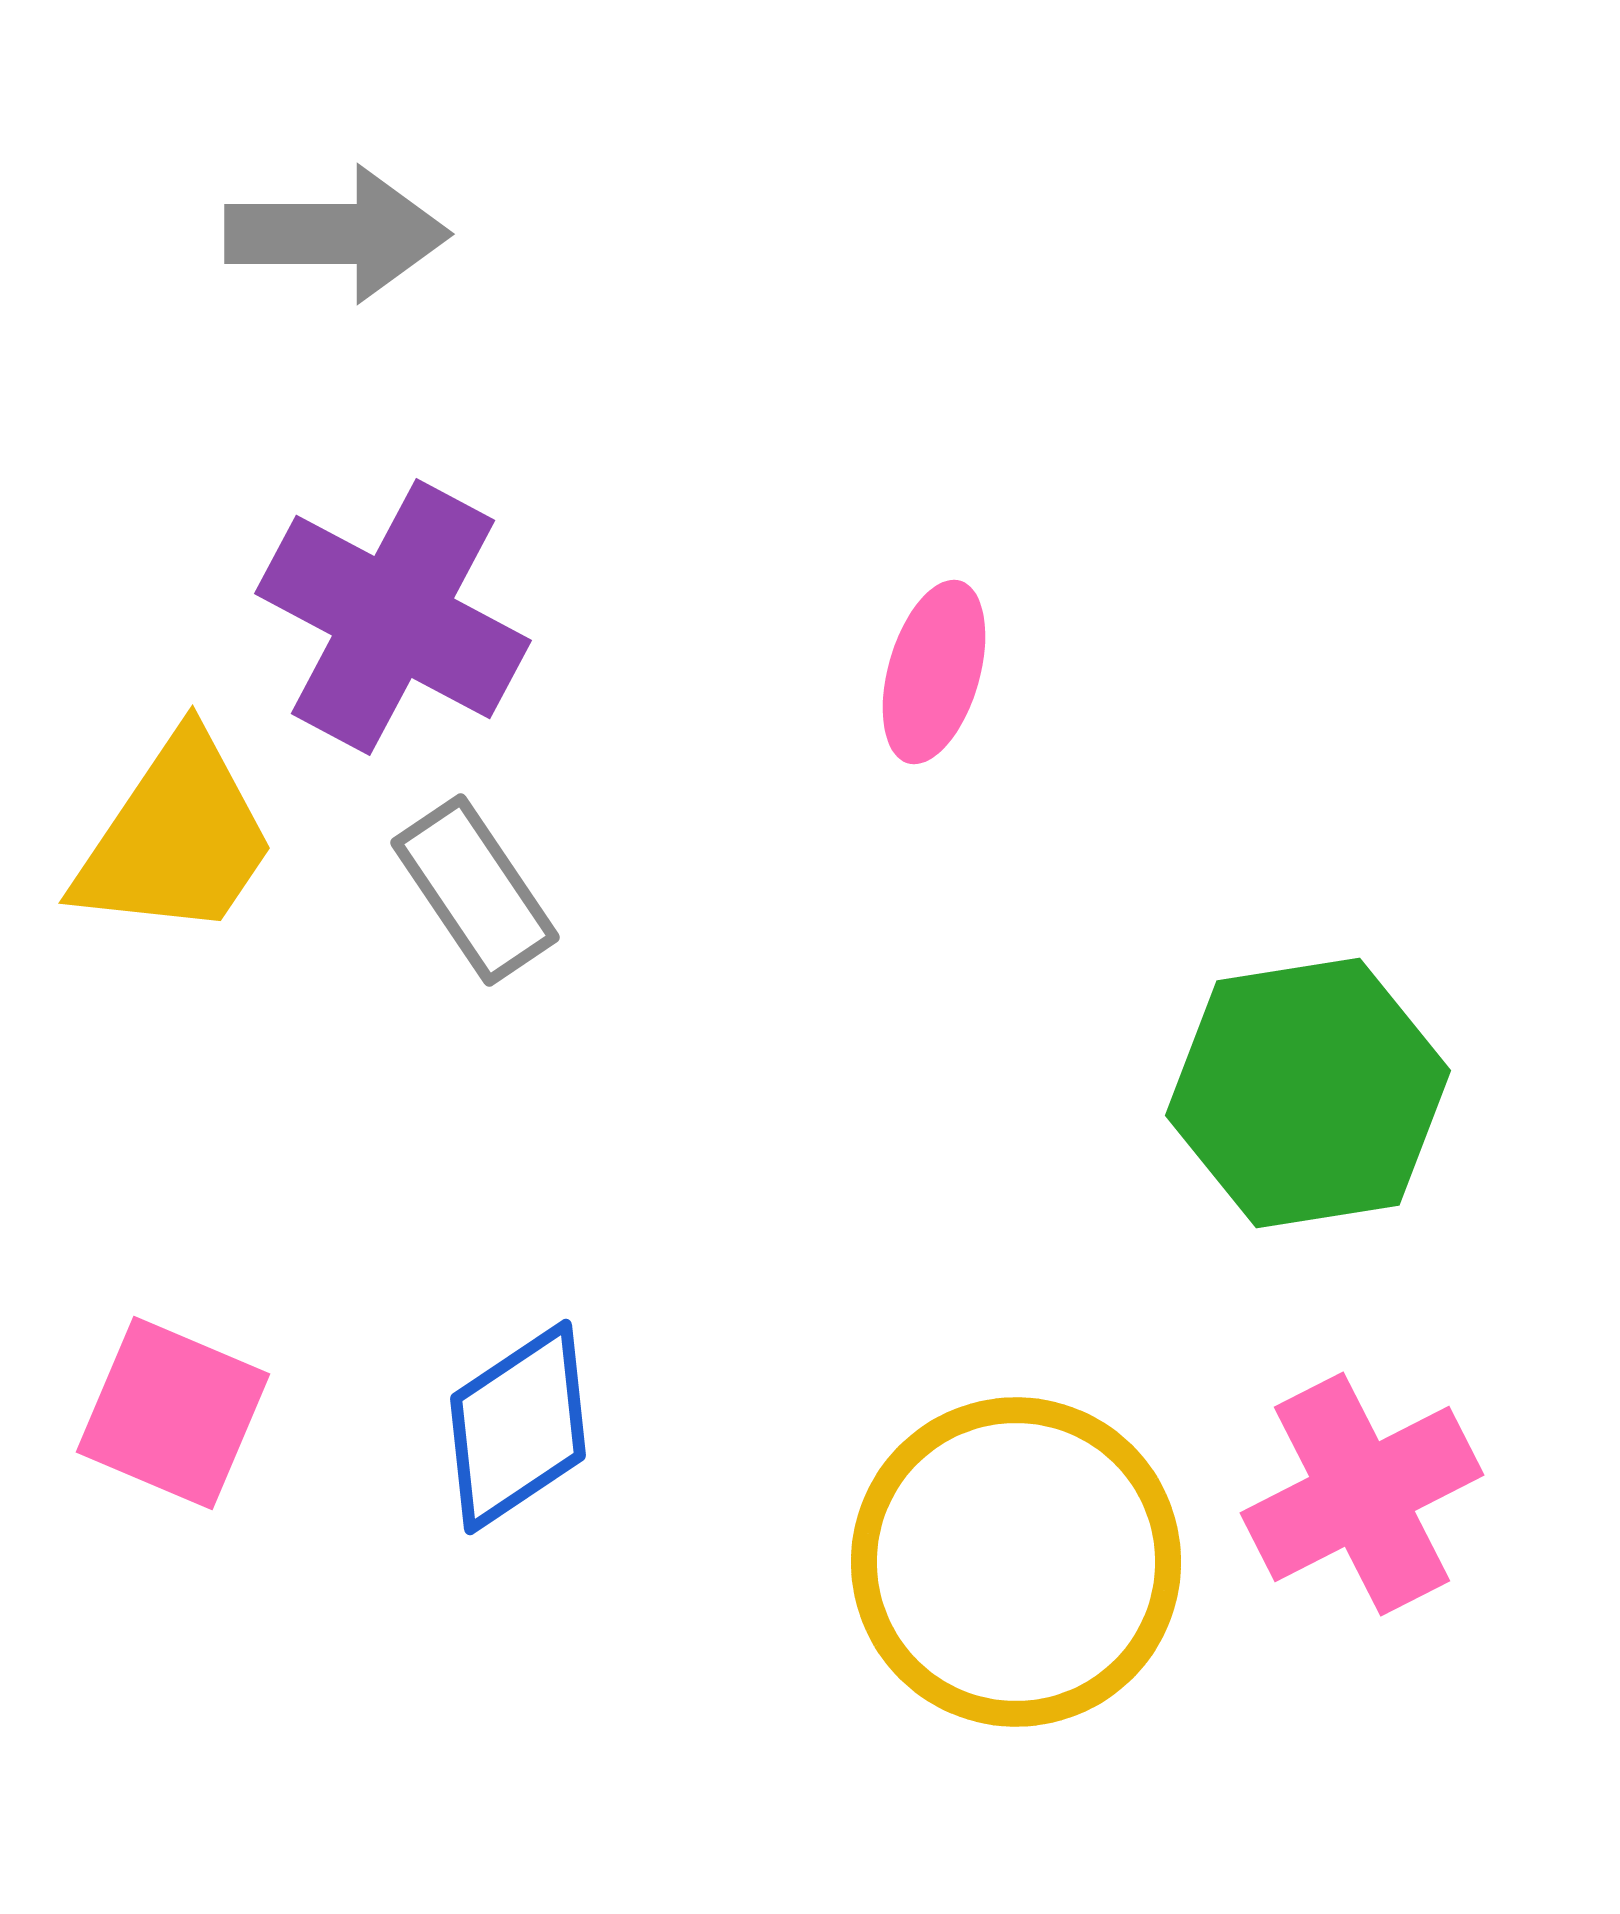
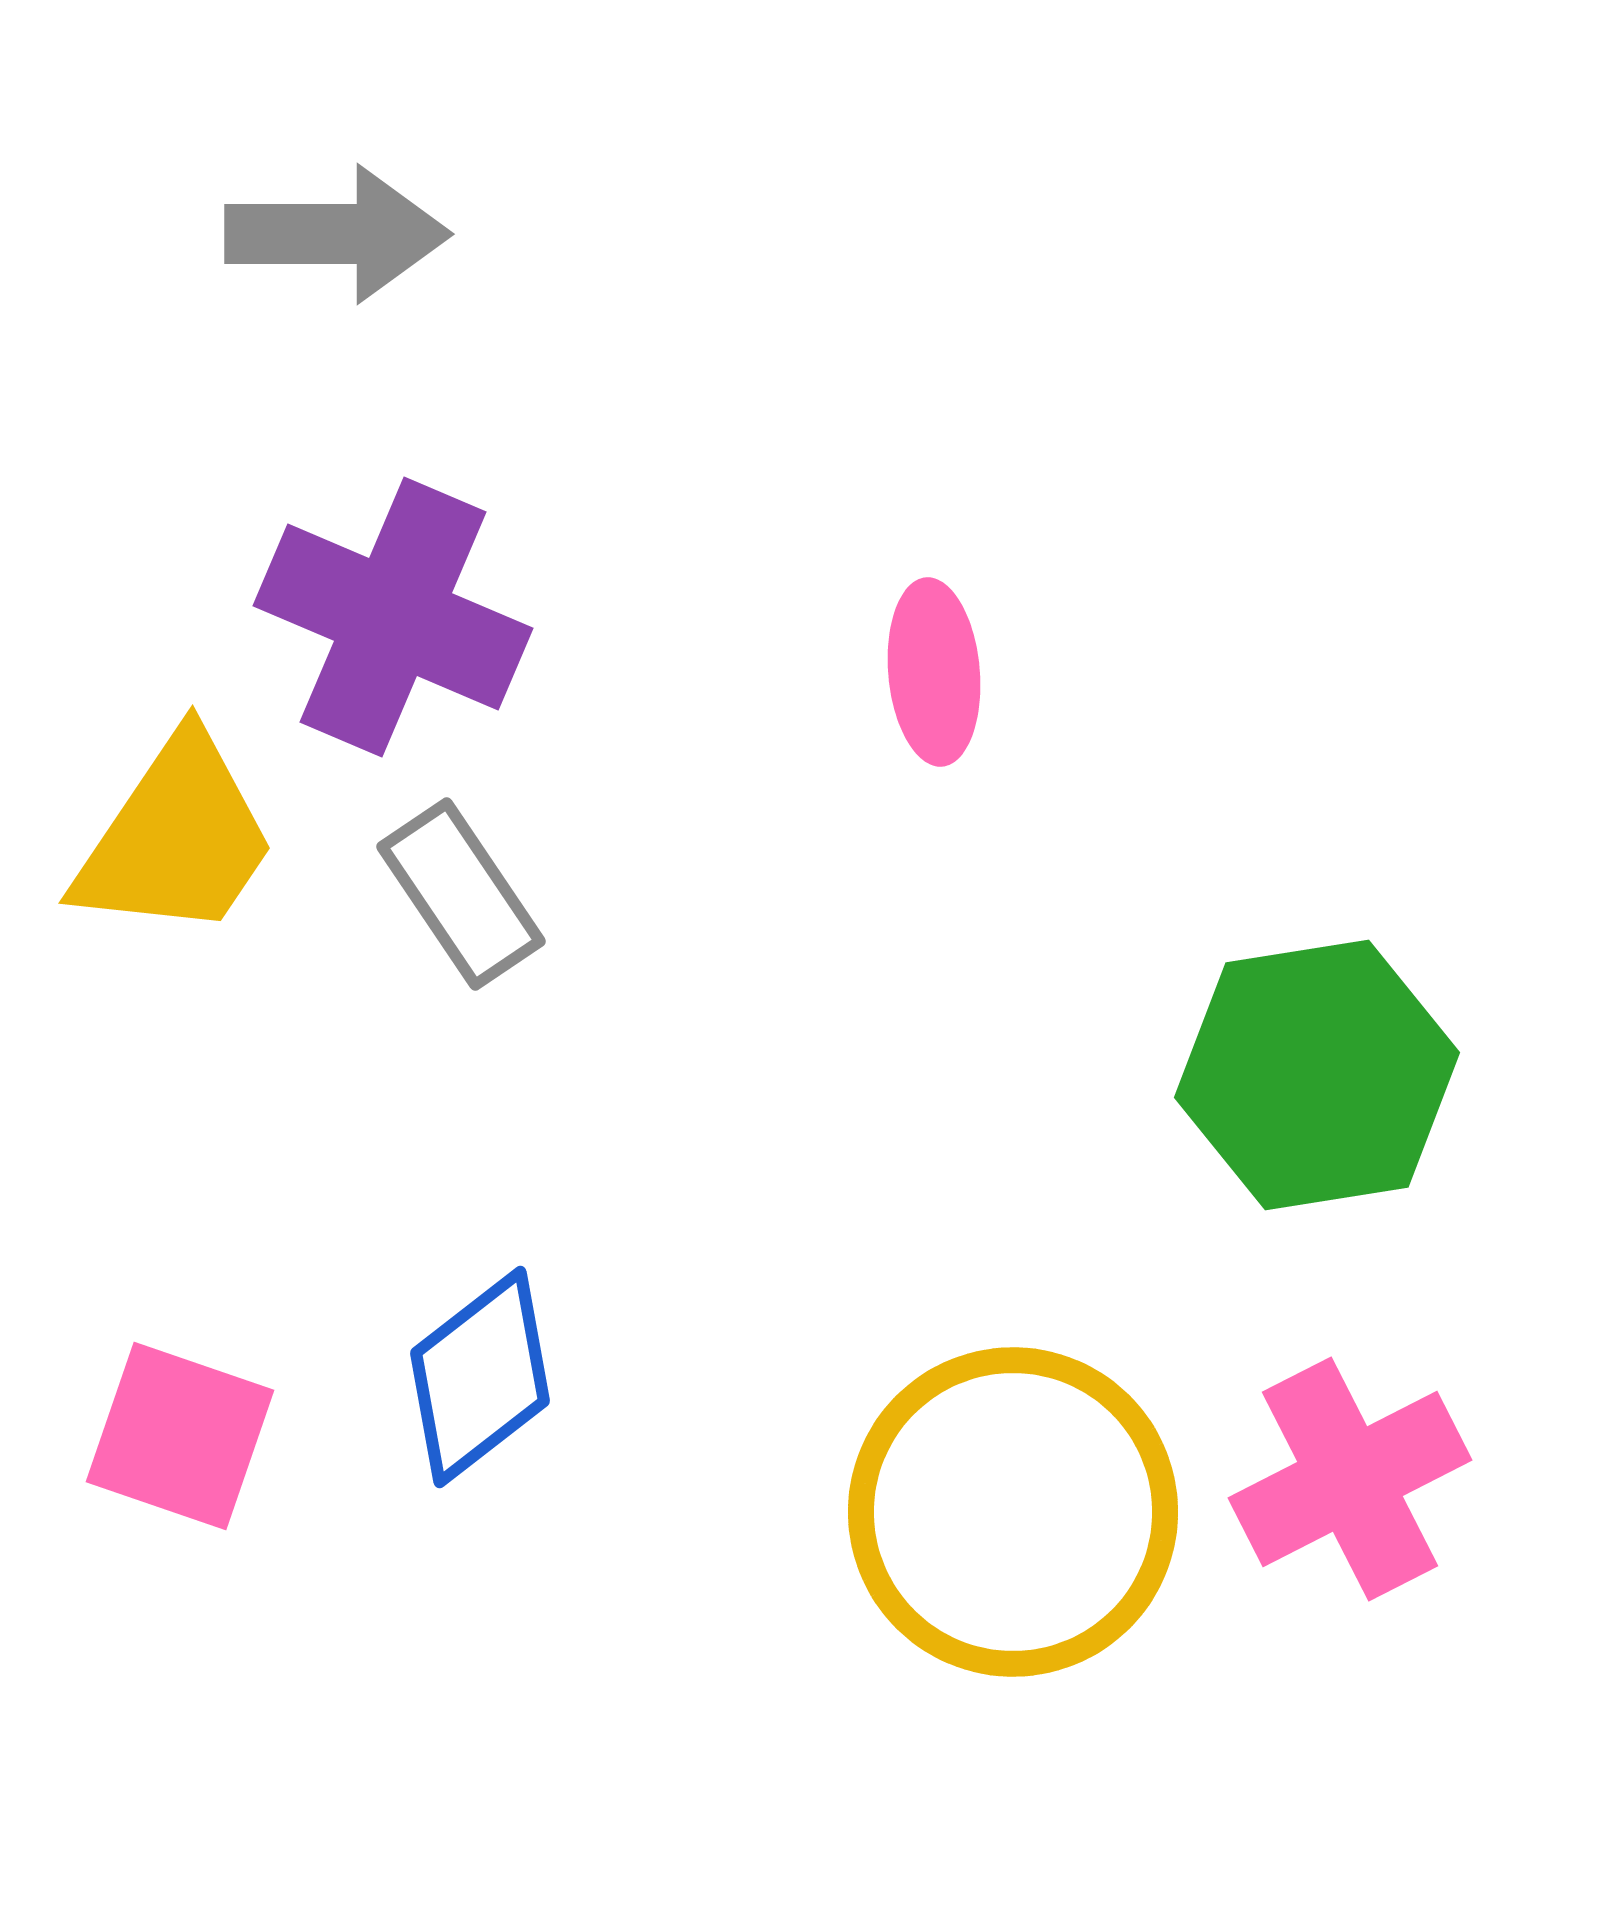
purple cross: rotated 5 degrees counterclockwise
pink ellipse: rotated 21 degrees counterclockwise
gray rectangle: moved 14 px left, 4 px down
green hexagon: moved 9 px right, 18 px up
pink square: moved 7 px right, 23 px down; rotated 4 degrees counterclockwise
blue diamond: moved 38 px left, 50 px up; rotated 4 degrees counterclockwise
pink cross: moved 12 px left, 15 px up
yellow circle: moved 3 px left, 50 px up
